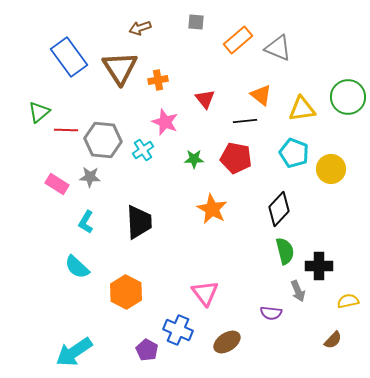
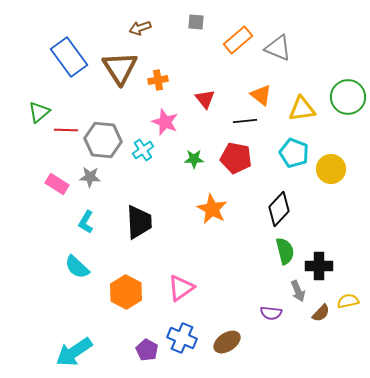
pink triangle: moved 24 px left, 5 px up; rotated 32 degrees clockwise
blue cross: moved 4 px right, 8 px down
brown semicircle: moved 12 px left, 27 px up
